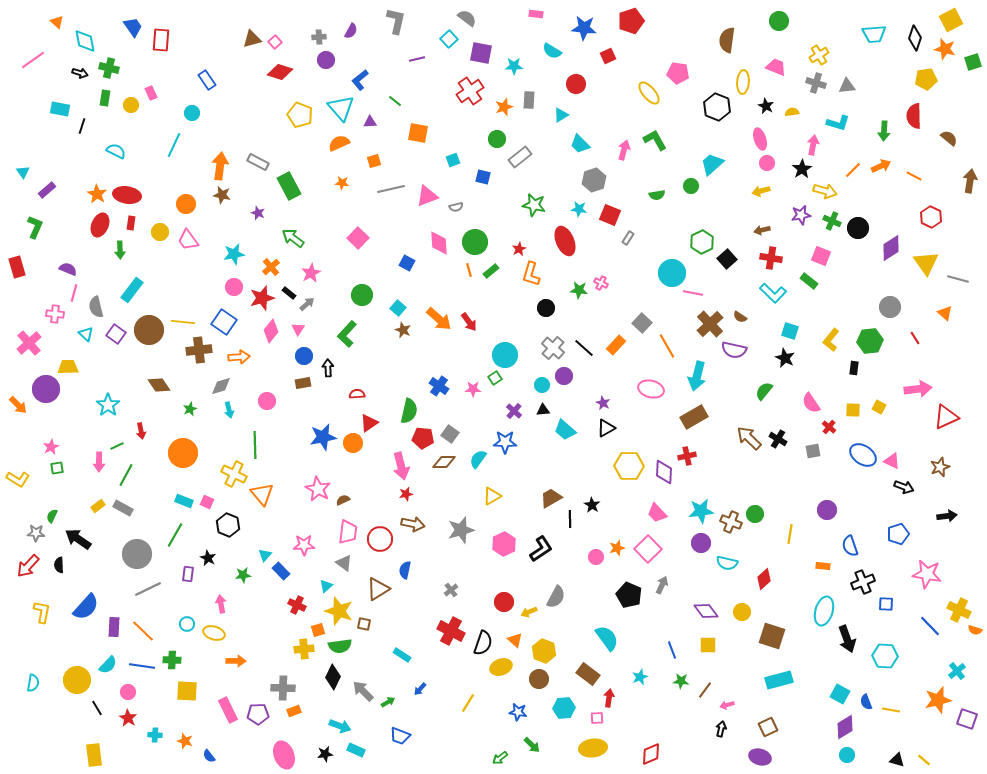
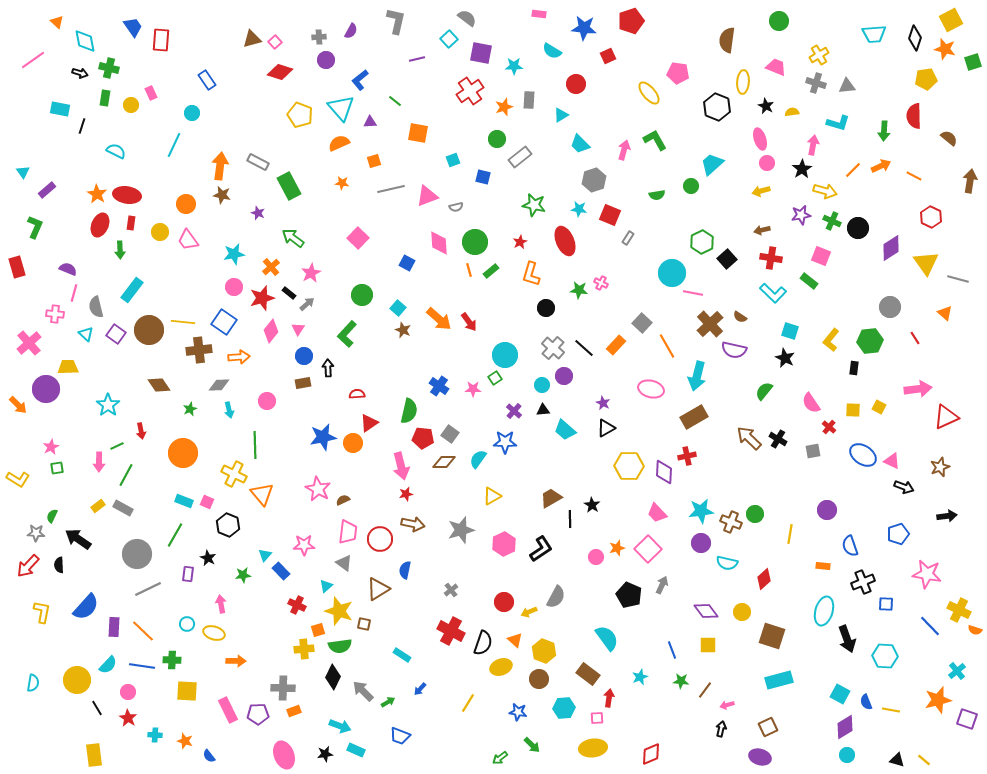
pink rectangle at (536, 14): moved 3 px right
red star at (519, 249): moved 1 px right, 7 px up
gray diamond at (221, 386): moved 2 px left, 1 px up; rotated 15 degrees clockwise
